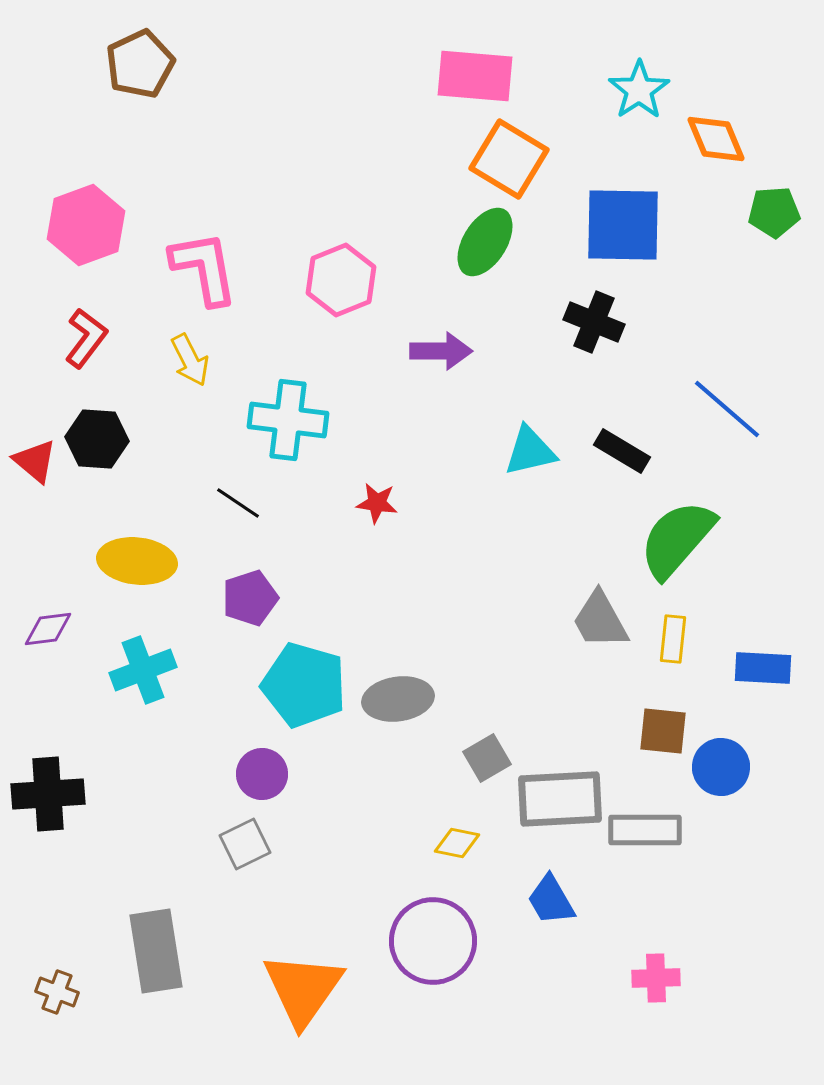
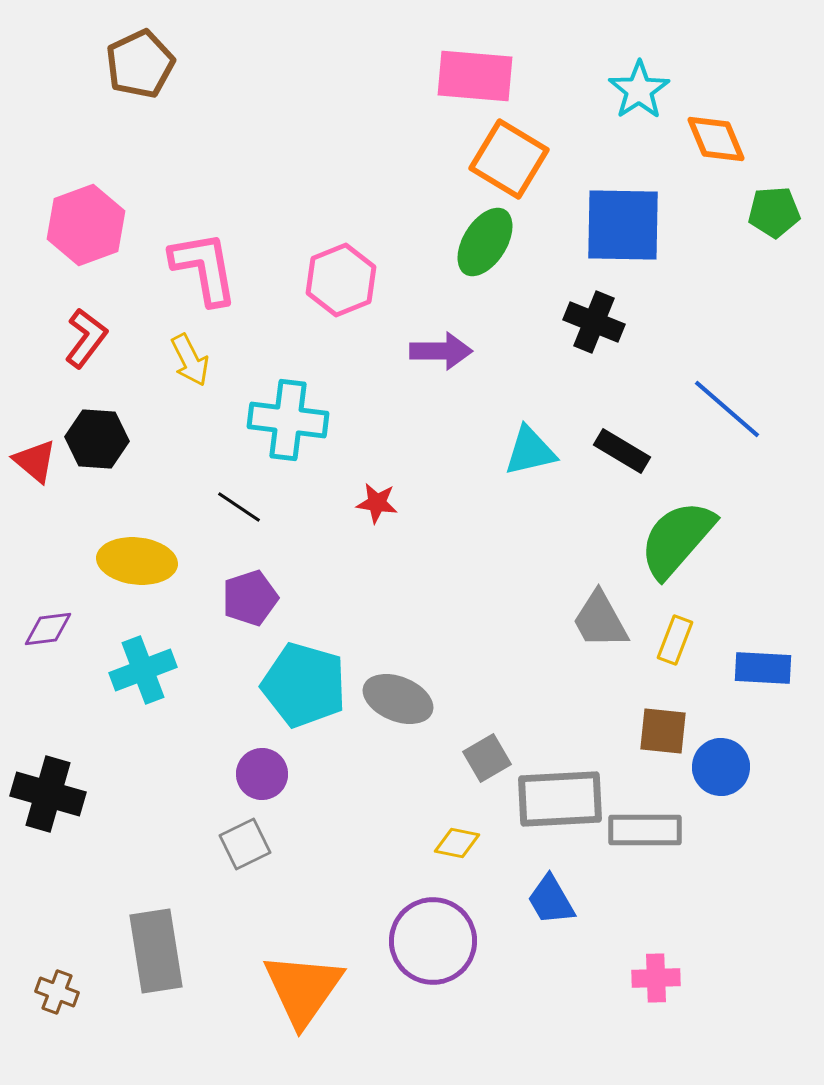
black line at (238, 503): moved 1 px right, 4 px down
yellow rectangle at (673, 639): moved 2 px right, 1 px down; rotated 15 degrees clockwise
gray ellipse at (398, 699): rotated 30 degrees clockwise
black cross at (48, 794): rotated 20 degrees clockwise
